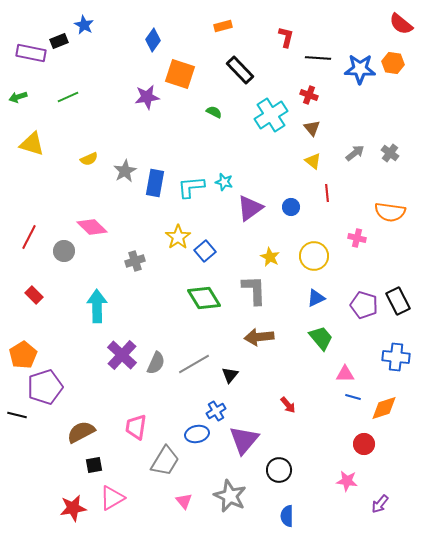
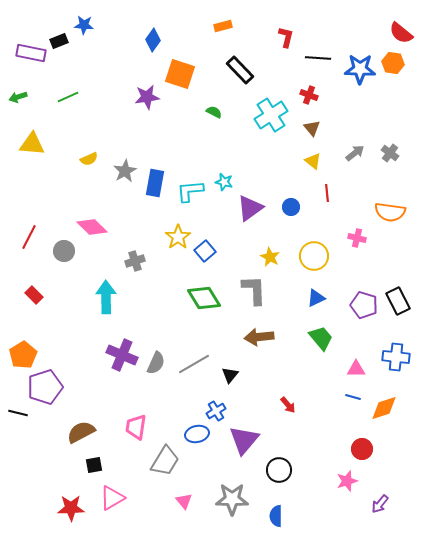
red semicircle at (401, 24): moved 9 px down
blue star at (84, 25): rotated 24 degrees counterclockwise
yellow triangle at (32, 144): rotated 12 degrees counterclockwise
cyan L-shape at (191, 187): moved 1 px left, 4 px down
cyan arrow at (97, 306): moved 9 px right, 9 px up
purple cross at (122, 355): rotated 20 degrees counterclockwise
pink triangle at (345, 374): moved 11 px right, 5 px up
black line at (17, 415): moved 1 px right, 2 px up
red circle at (364, 444): moved 2 px left, 5 px down
pink star at (347, 481): rotated 25 degrees counterclockwise
gray star at (230, 496): moved 2 px right, 3 px down; rotated 24 degrees counterclockwise
red star at (73, 508): moved 2 px left; rotated 8 degrees clockwise
blue semicircle at (287, 516): moved 11 px left
